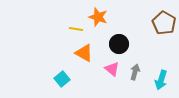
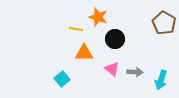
black circle: moved 4 px left, 5 px up
orange triangle: rotated 30 degrees counterclockwise
gray arrow: rotated 77 degrees clockwise
